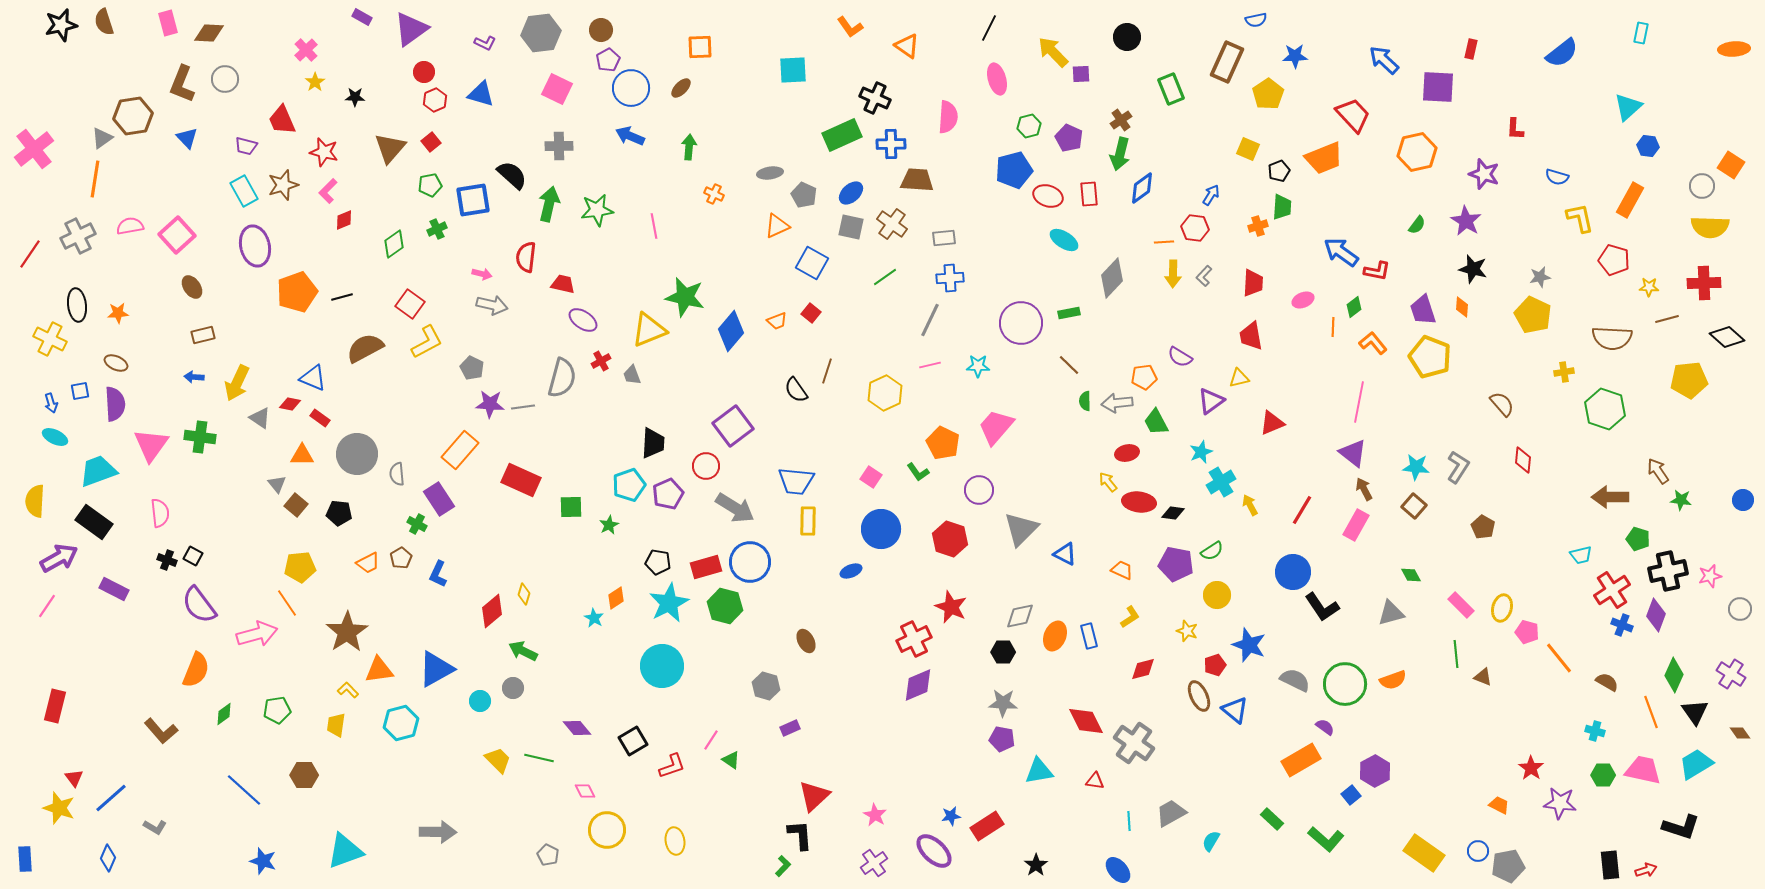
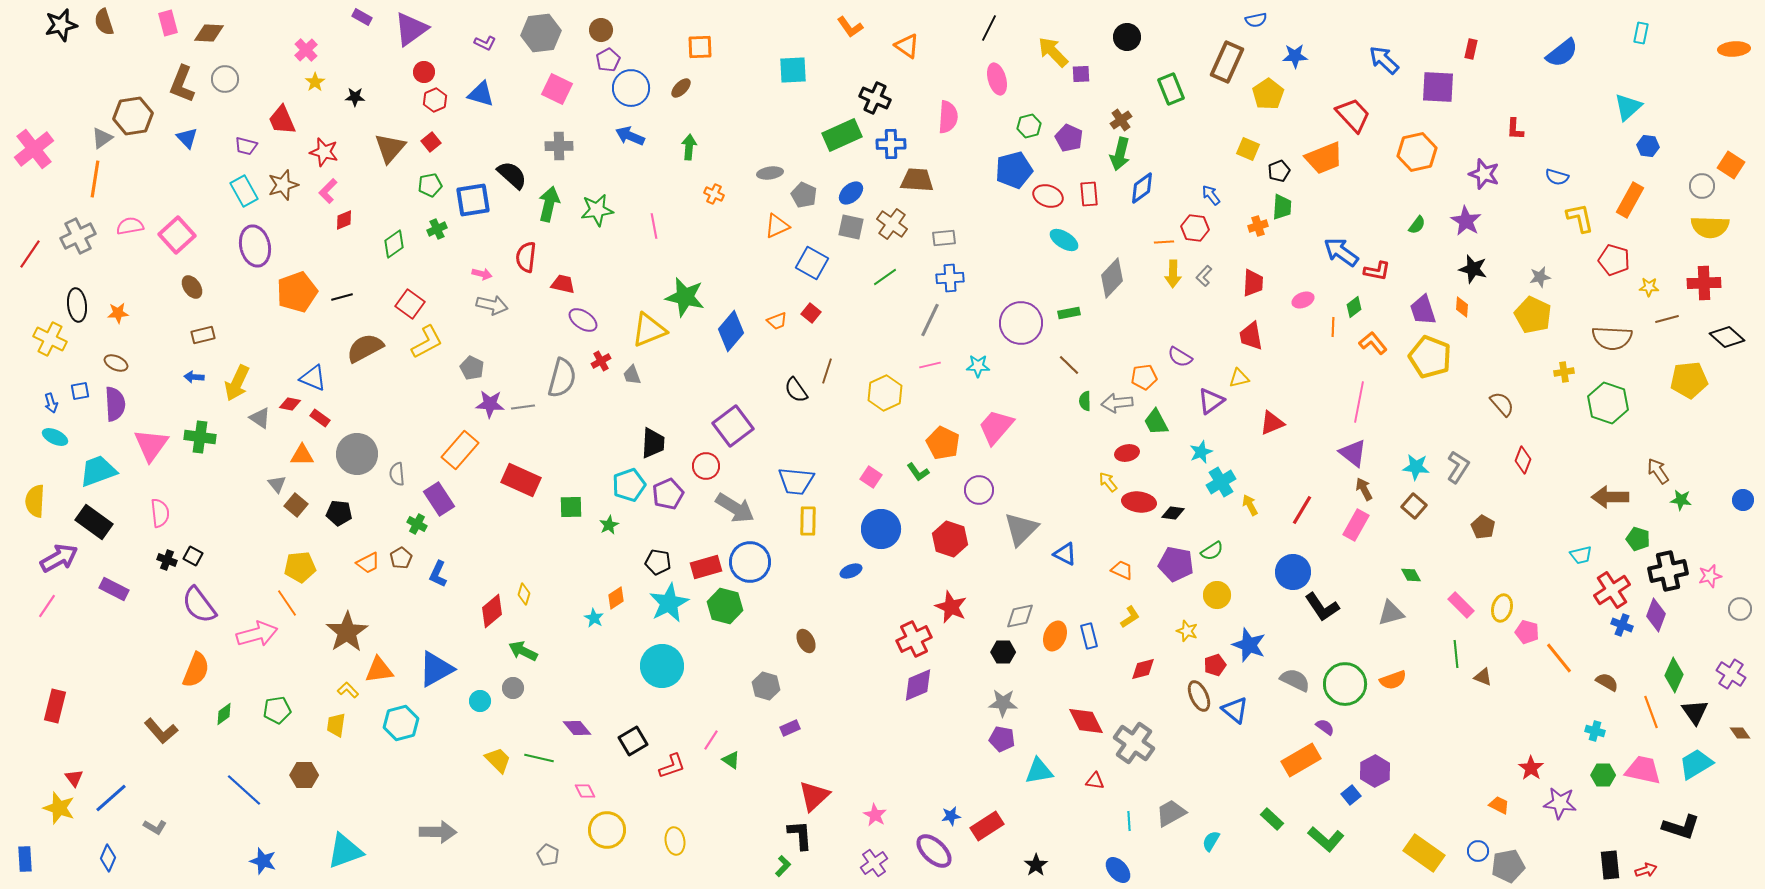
blue arrow at (1211, 195): rotated 70 degrees counterclockwise
green hexagon at (1605, 409): moved 3 px right, 6 px up
red diamond at (1523, 460): rotated 16 degrees clockwise
